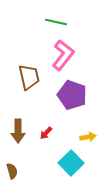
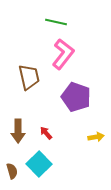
pink L-shape: moved 1 px up
purple pentagon: moved 4 px right, 2 px down
red arrow: rotated 96 degrees clockwise
yellow arrow: moved 8 px right
cyan square: moved 32 px left, 1 px down
